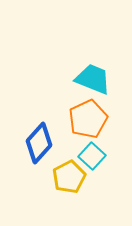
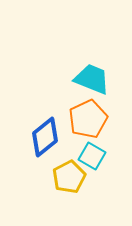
cyan trapezoid: moved 1 px left
blue diamond: moved 6 px right, 6 px up; rotated 9 degrees clockwise
cyan square: rotated 12 degrees counterclockwise
